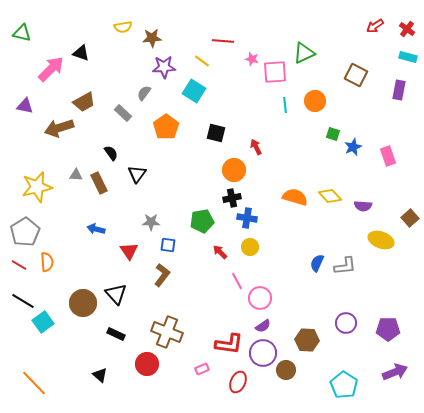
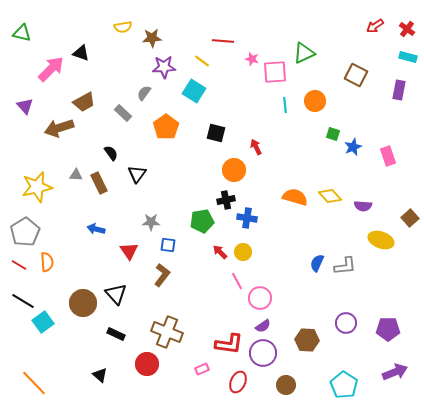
purple triangle at (25, 106): rotated 36 degrees clockwise
black cross at (232, 198): moved 6 px left, 2 px down
yellow circle at (250, 247): moved 7 px left, 5 px down
brown circle at (286, 370): moved 15 px down
